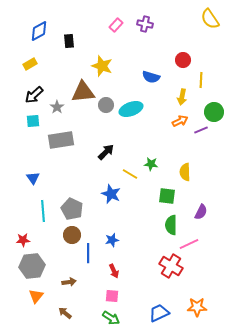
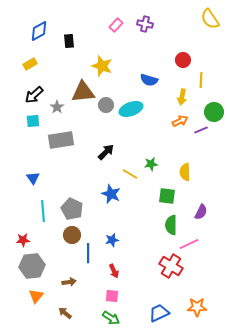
blue semicircle at (151, 77): moved 2 px left, 3 px down
green star at (151, 164): rotated 16 degrees counterclockwise
